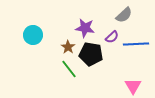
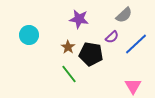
purple star: moved 6 px left, 9 px up
cyan circle: moved 4 px left
blue line: rotated 40 degrees counterclockwise
green line: moved 5 px down
